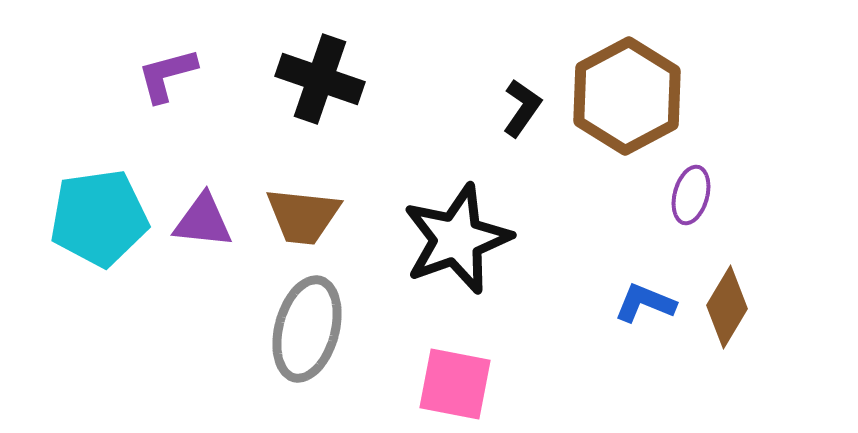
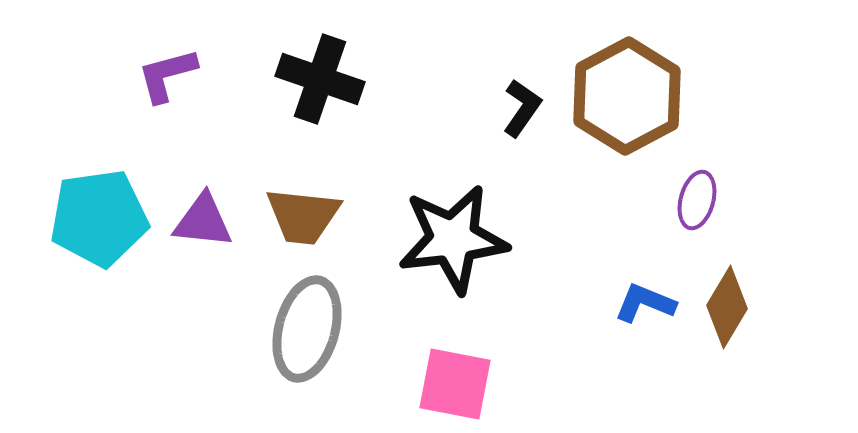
purple ellipse: moved 6 px right, 5 px down
black star: moved 4 px left; rotated 13 degrees clockwise
